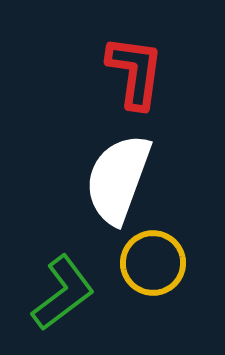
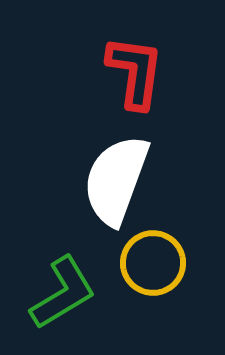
white semicircle: moved 2 px left, 1 px down
green L-shape: rotated 6 degrees clockwise
